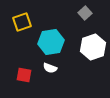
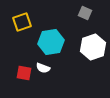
gray square: rotated 24 degrees counterclockwise
white semicircle: moved 7 px left
red square: moved 2 px up
